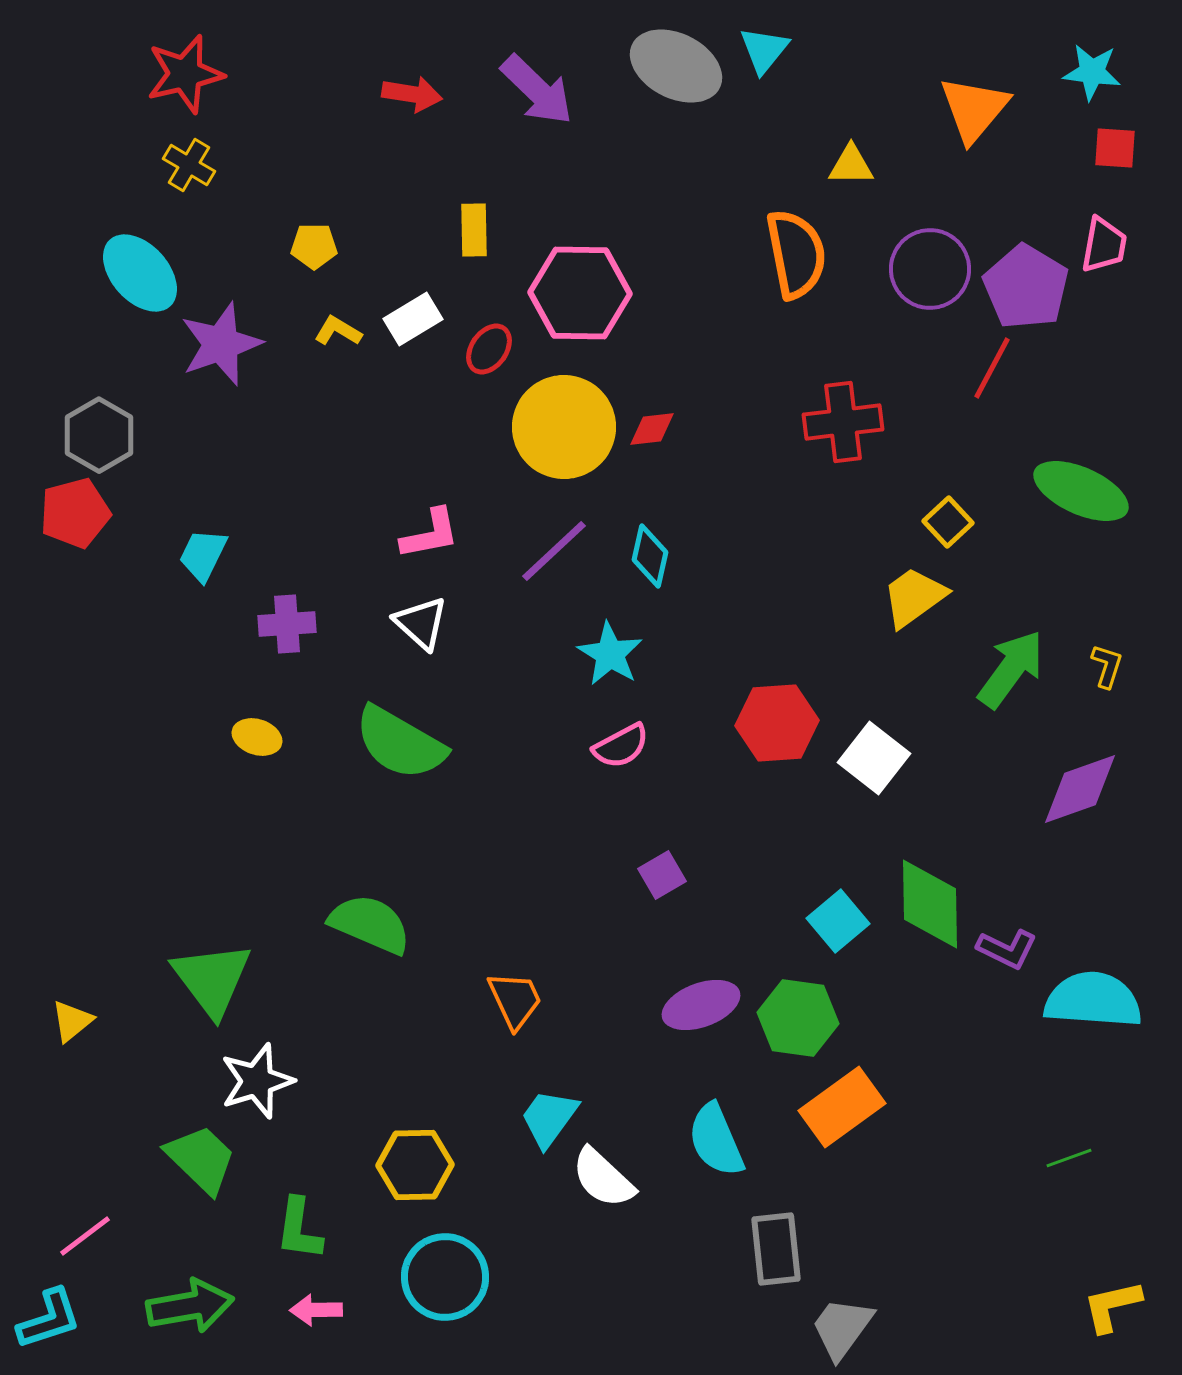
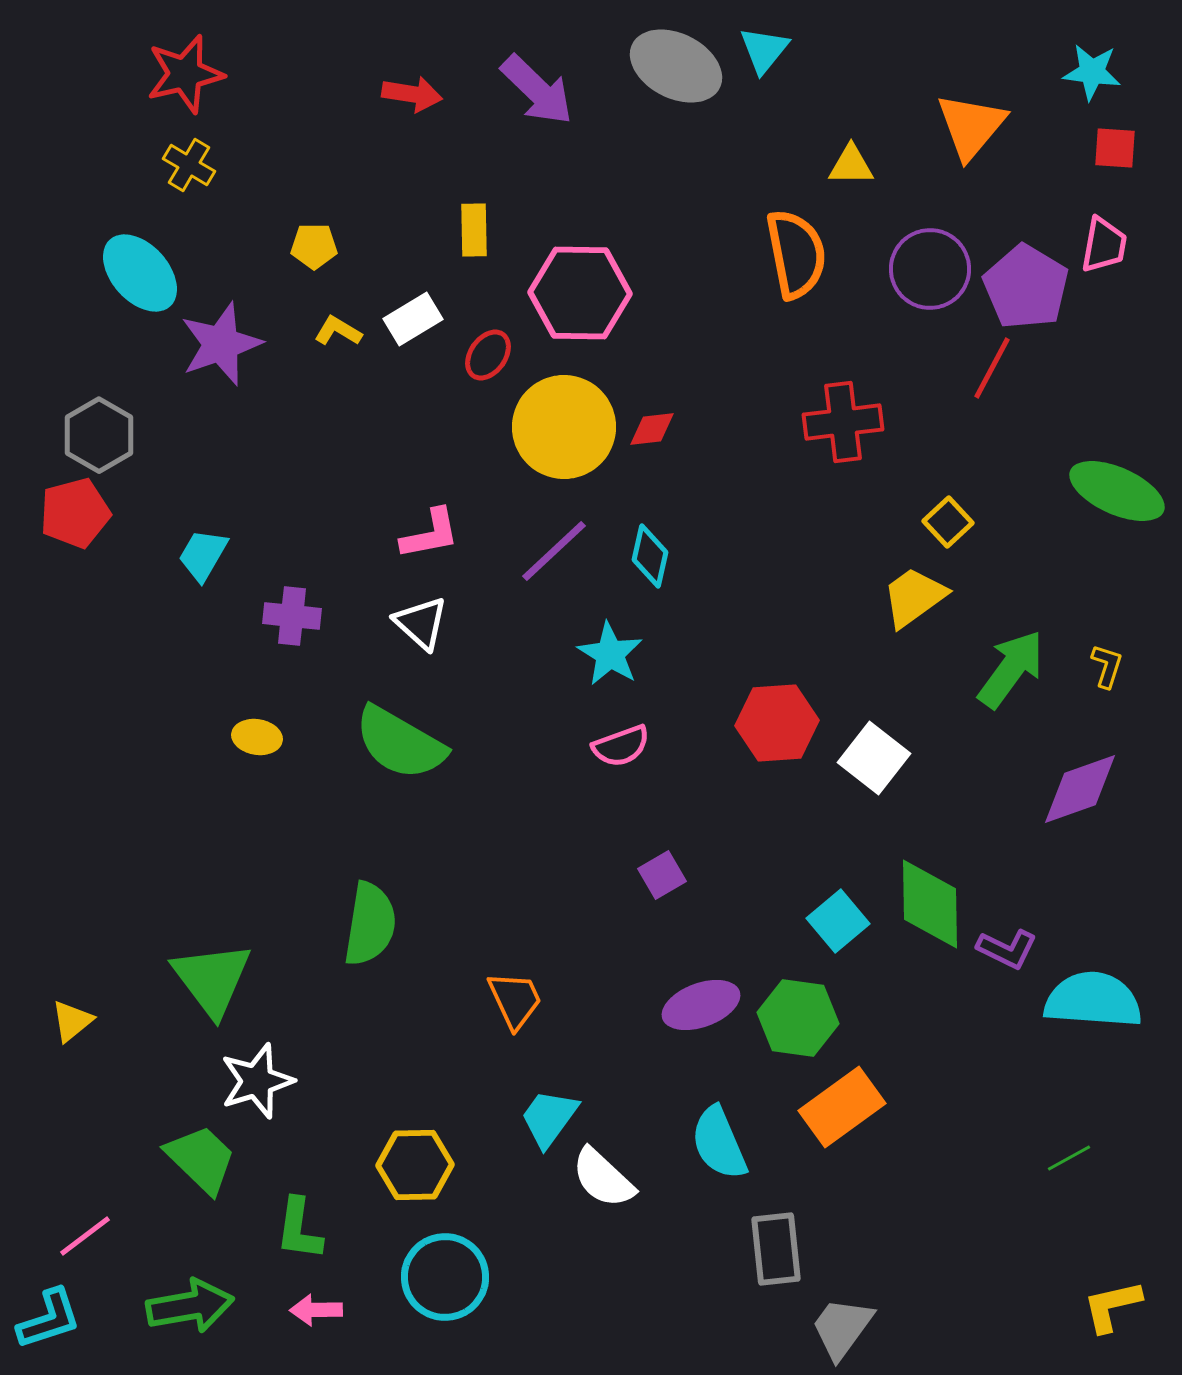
orange triangle at (974, 109): moved 3 px left, 17 px down
red ellipse at (489, 349): moved 1 px left, 6 px down
green ellipse at (1081, 491): moved 36 px right
cyan trapezoid at (203, 555): rotated 4 degrees clockwise
purple cross at (287, 624): moved 5 px right, 8 px up; rotated 10 degrees clockwise
yellow ellipse at (257, 737): rotated 9 degrees counterclockwise
pink semicircle at (621, 746): rotated 8 degrees clockwise
green semicircle at (370, 924): rotated 76 degrees clockwise
cyan semicircle at (716, 1140): moved 3 px right, 3 px down
green line at (1069, 1158): rotated 9 degrees counterclockwise
